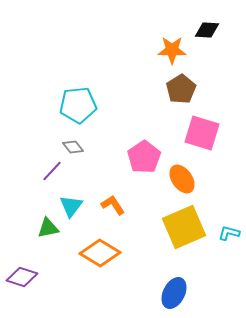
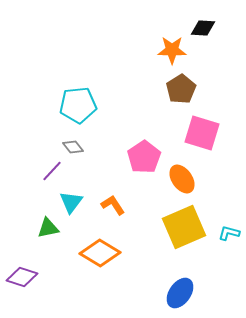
black diamond: moved 4 px left, 2 px up
cyan triangle: moved 4 px up
blue ellipse: moved 6 px right; rotated 8 degrees clockwise
